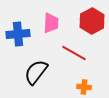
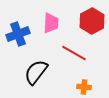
blue cross: rotated 15 degrees counterclockwise
